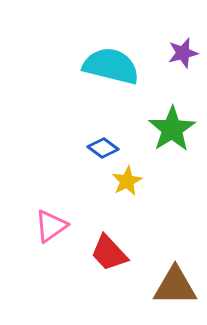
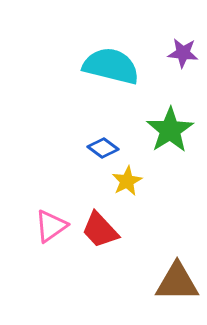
purple star: rotated 20 degrees clockwise
green star: moved 2 px left, 1 px down
red trapezoid: moved 9 px left, 23 px up
brown triangle: moved 2 px right, 4 px up
